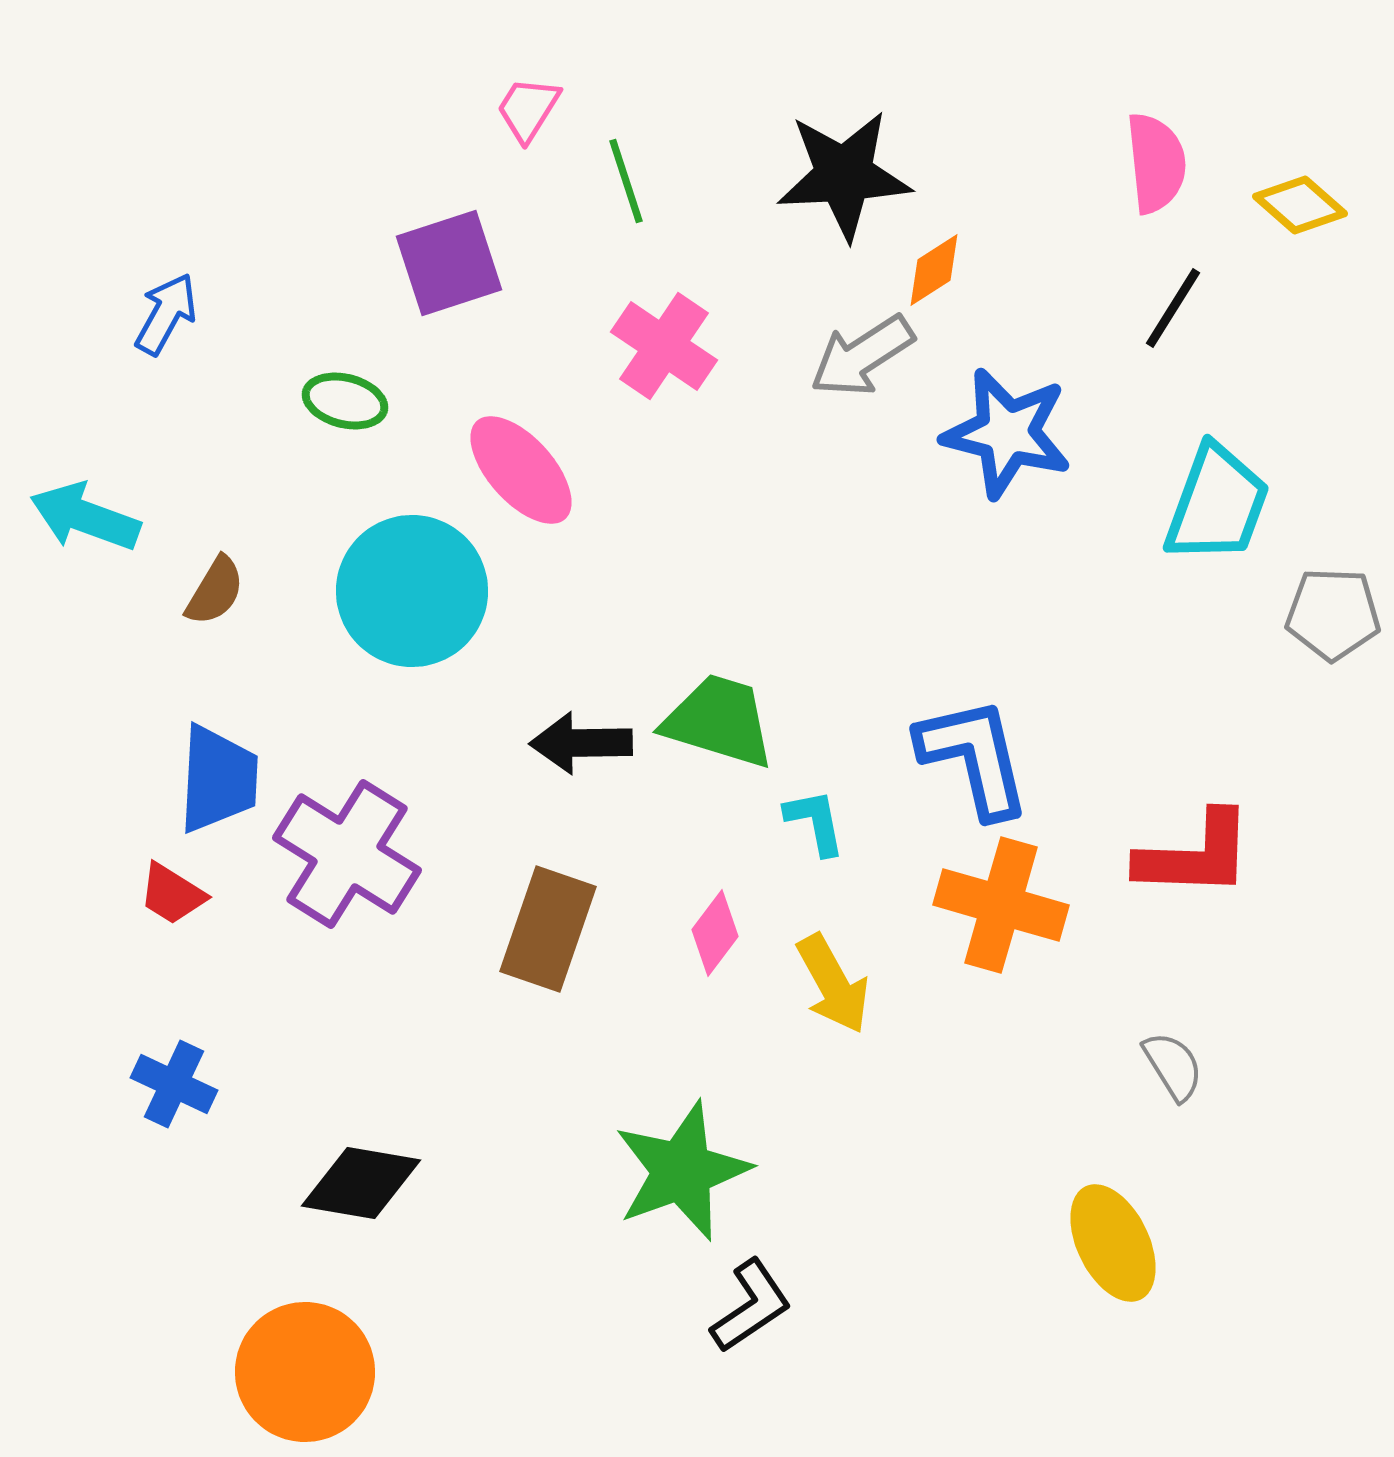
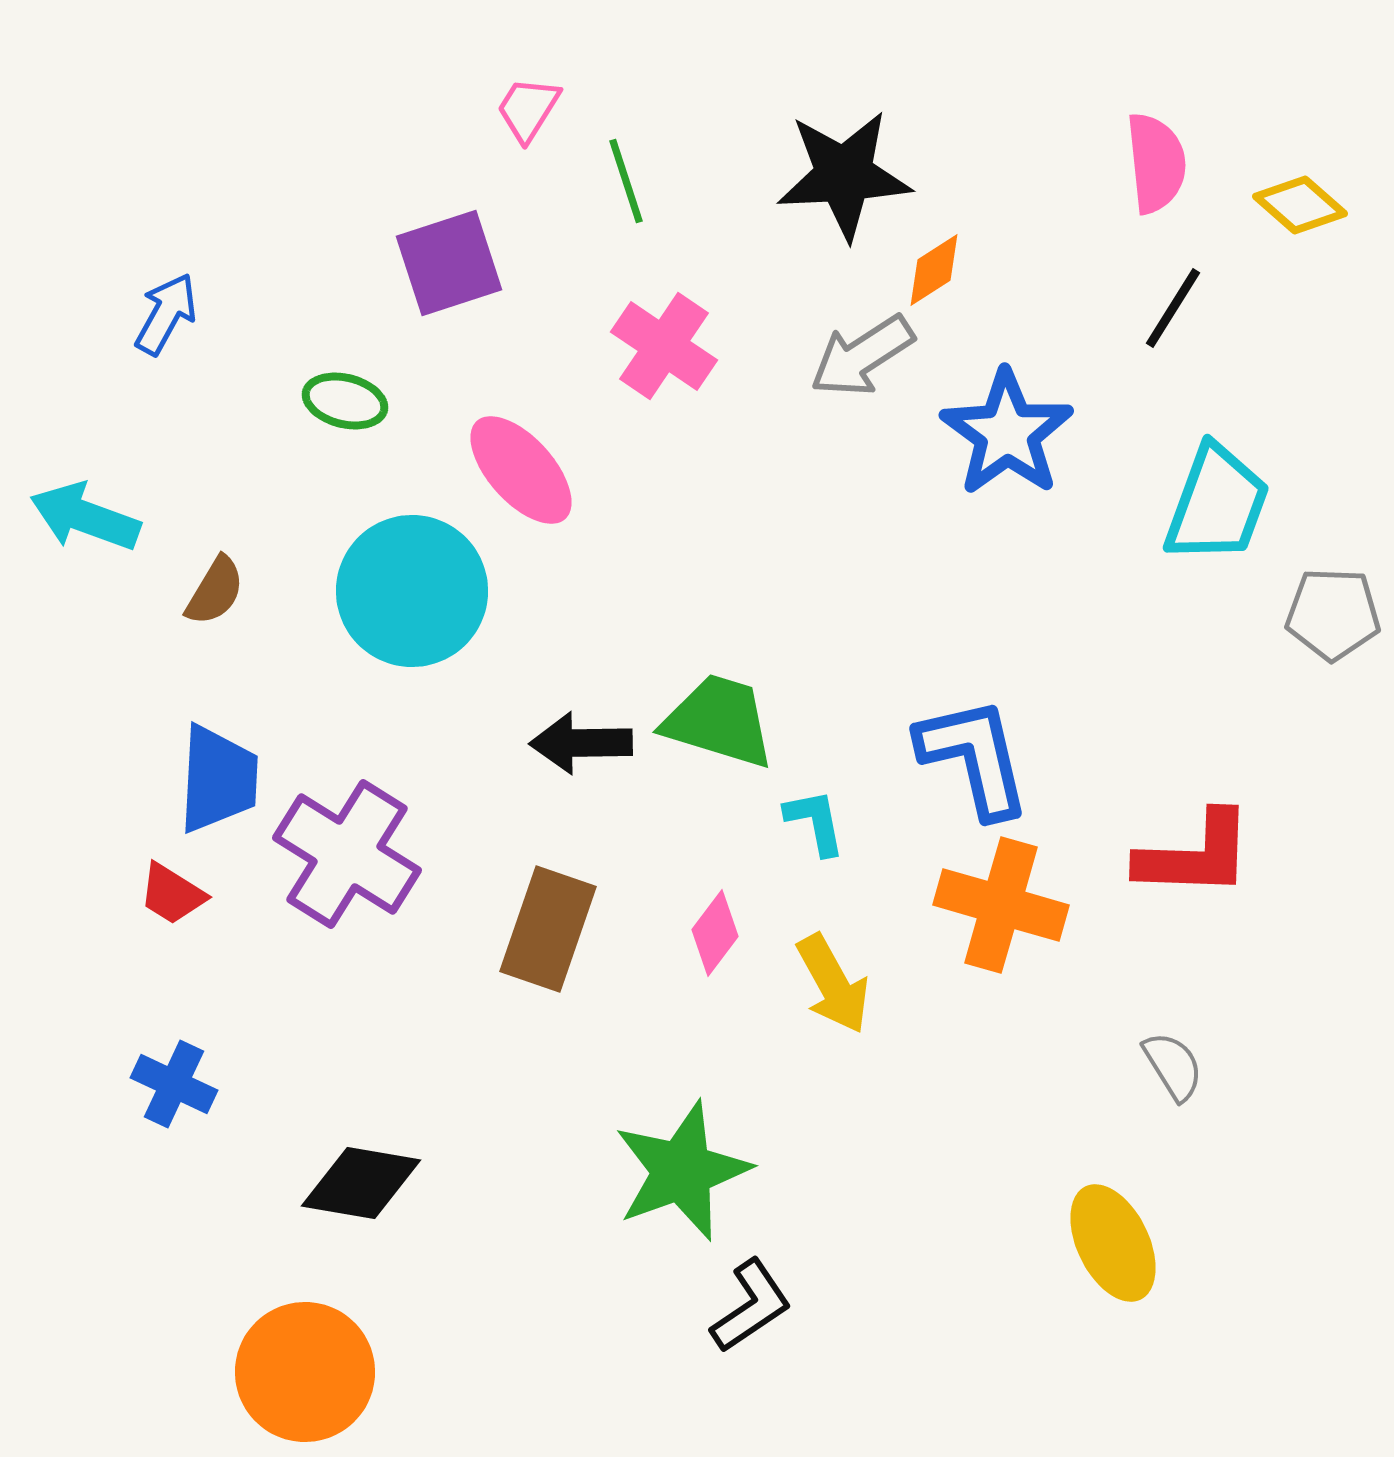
blue star: rotated 22 degrees clockwise
